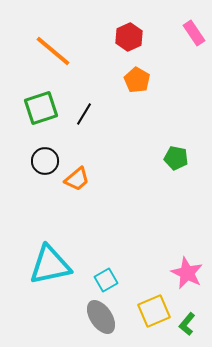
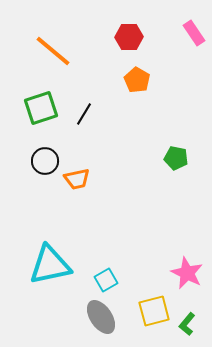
red hexagon: rotated 24 degrees clockwise
orange trapezoid: rotated 28 degrees clockwise
yellow square: rotated 8 degrees clockwise
